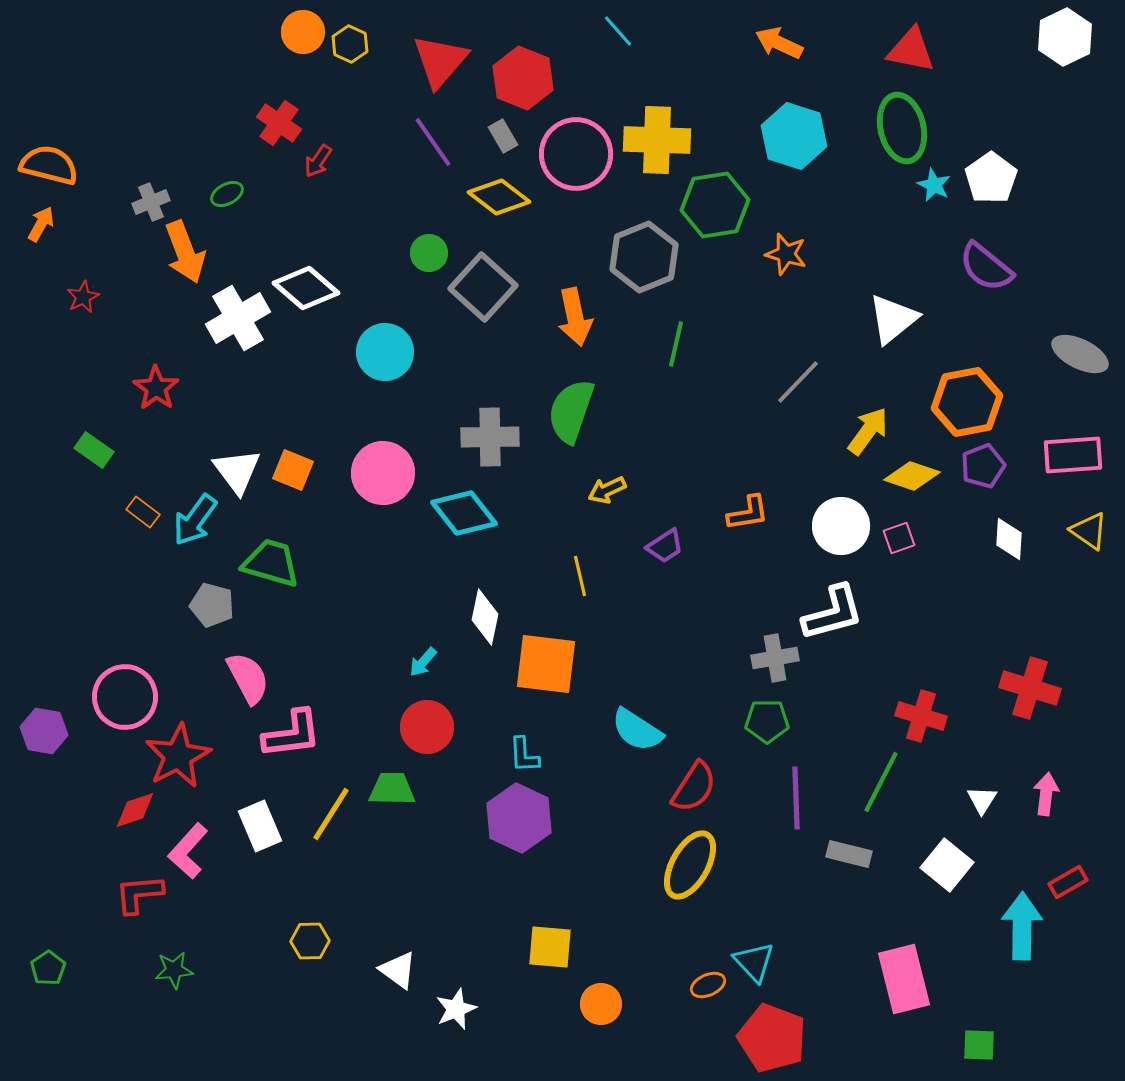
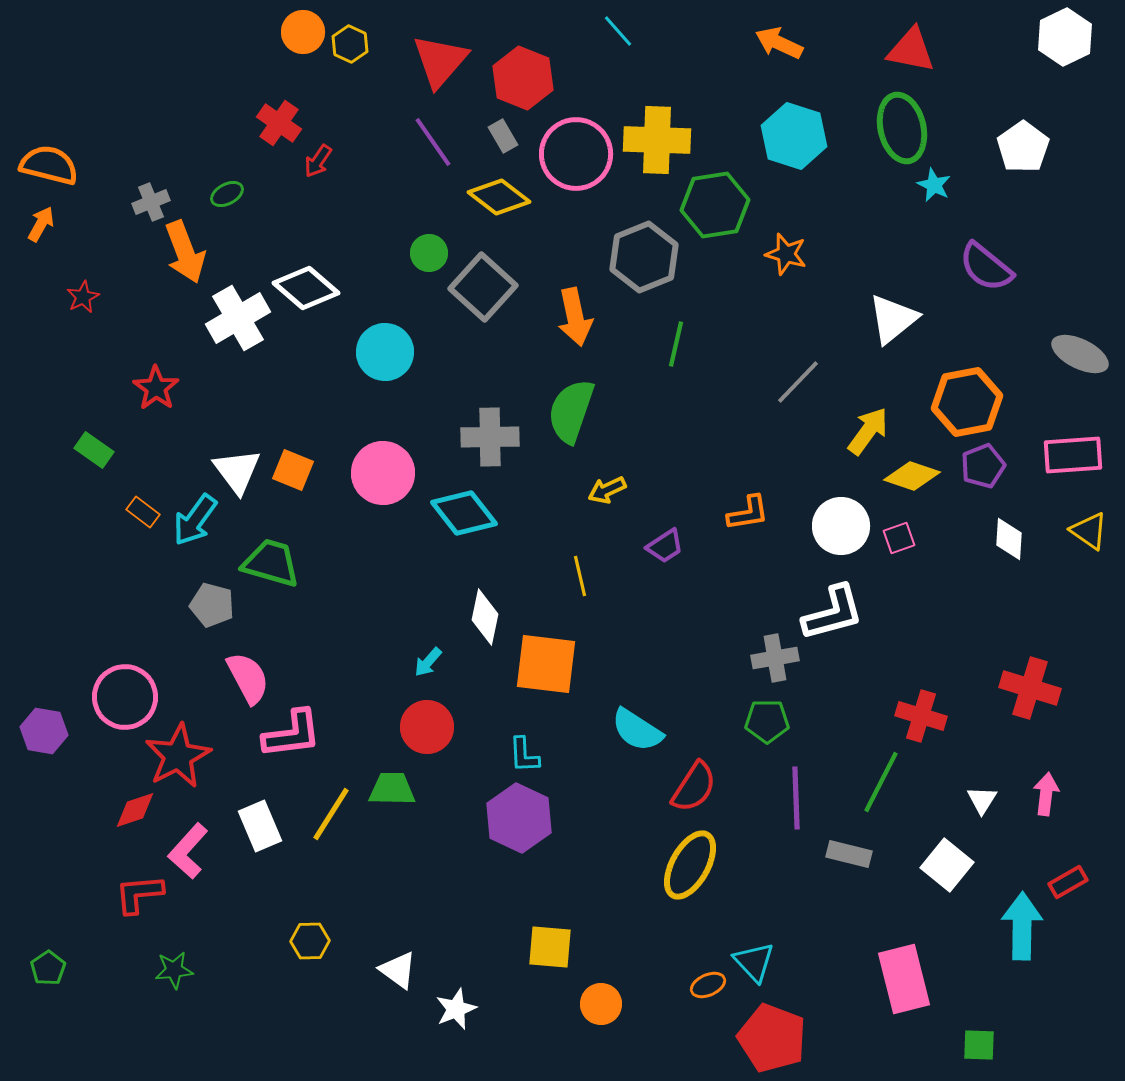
white pentagon at (991, 178): moved 32 px right, 31 px up
cyan arrow at (423, 662): moved 5 px right
